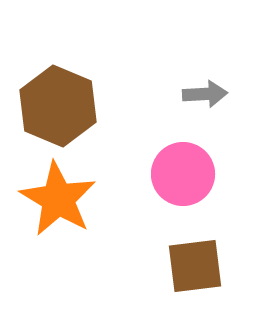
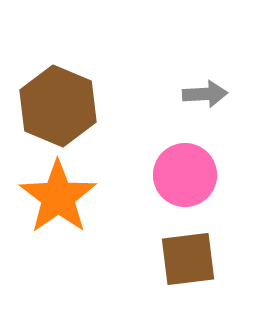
pink circle: moved 2 px right, 1 px down
orange star: moved 2 px up; rotated 6 degrees clockwise
brown square: moved 7 px left, 7 px up
